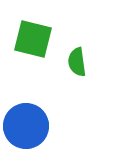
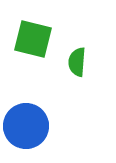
green semicircle: rotated 12 degrees clockwise
